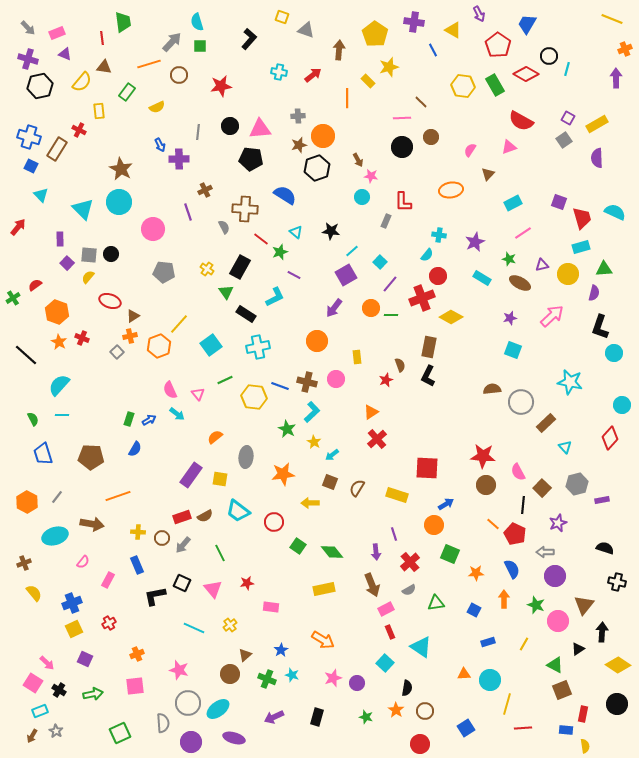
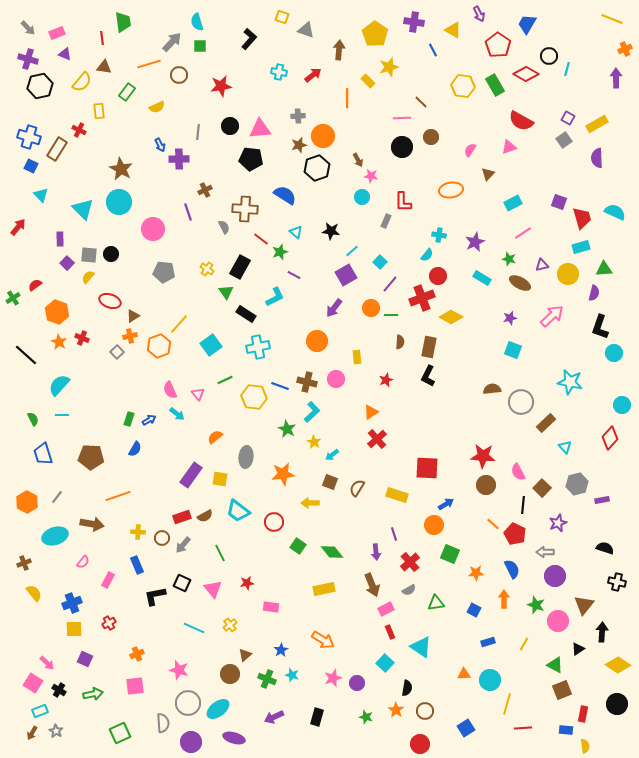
brown semicircle at (400, 365): moved 23 px up; rotated 24 degrees clockwise
yellow square at (74, 629): rotated 24 degrees clockwise
brown arrow at (32, 736): moved 3 px up
